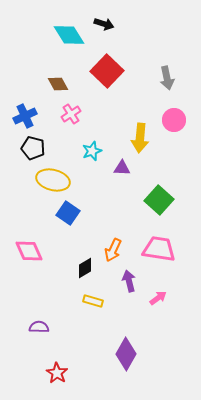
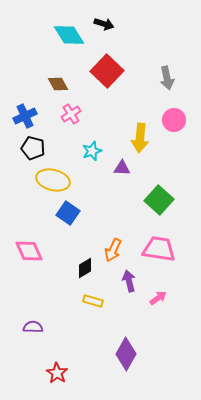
purple semicircle: moved 6 px left
